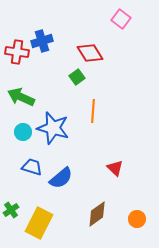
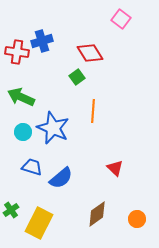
blue star: rotated 8 degrees clockwise
